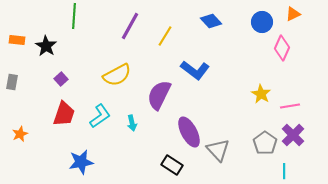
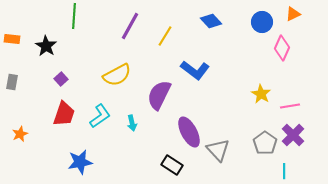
orange rectangle: moved 5 px left, 1 px up
blue star: moved 1 px left
